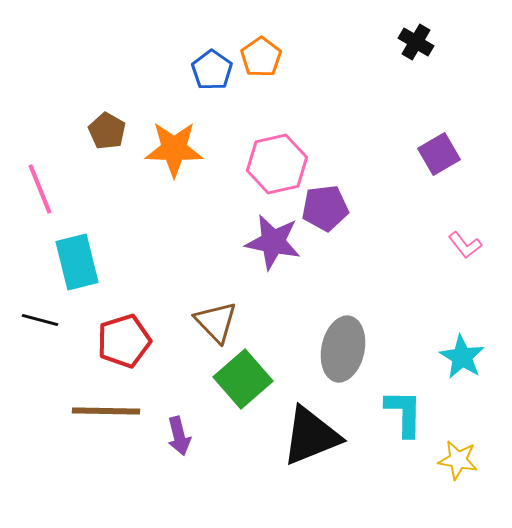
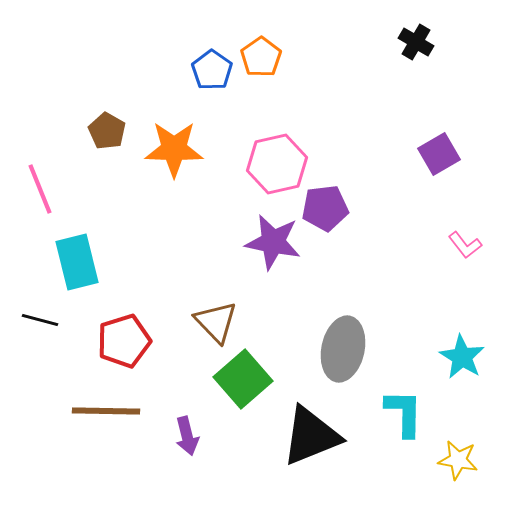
purple arrow: moved 8 px right
